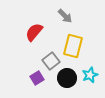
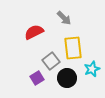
gray arrow: moved 1 px left, 2 px down
red semicircle: rotated 24 degrees clockwise
yellow rectangle: moved 2 px down; rotated 20 degrees counterclockwise
cyan star: moved 2 px right, 6 px up
